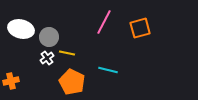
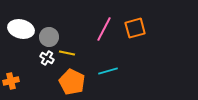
pink line: moved 7 px down
orange square: moved 5 px left
white cross: rotated 24 degrees counterclockwise
cyan line: moved 1 px down; rotated 30 degrees counterclockwise
